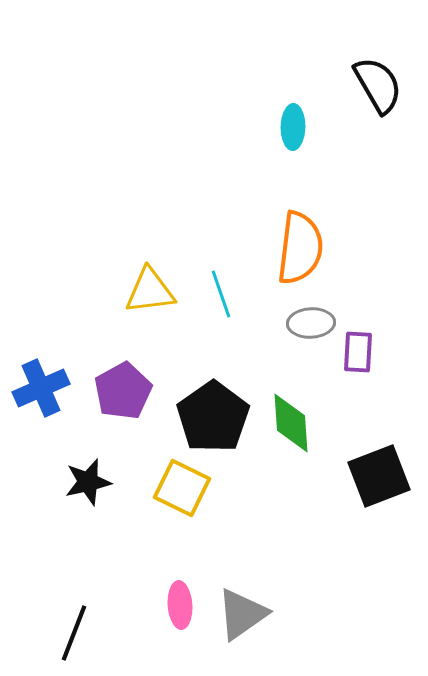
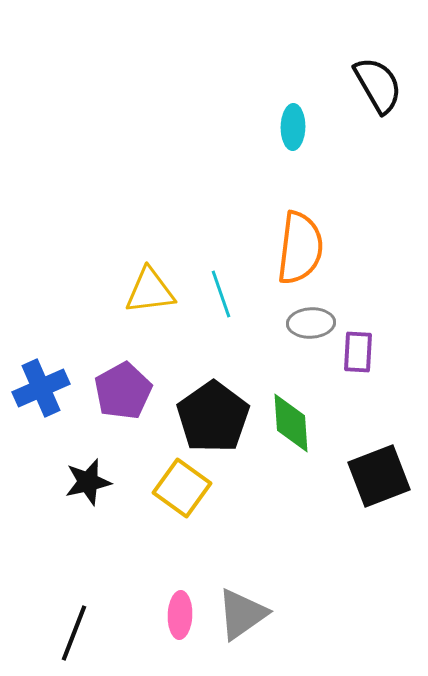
yellow square: rotated 10 degrees clockwise
pink ellipse: moved 10 px down; rotated 6 degrees clockwise
